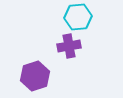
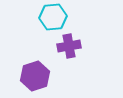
cyan hexagon: moved 25 px left
